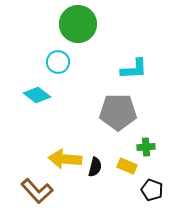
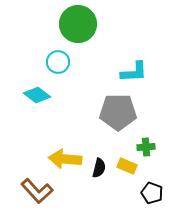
cyan L-shape: moved 3 px down
black semicircle: moved 4 px right, 1 px down
black pentagon: moved 3 px down
